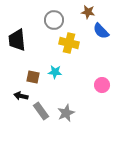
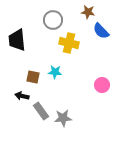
gray circle: moved 1 px left
black arrow: moved 1 px right
gray star: moved 3 px left, 5 px down; rotated 18 degrees clockwise
